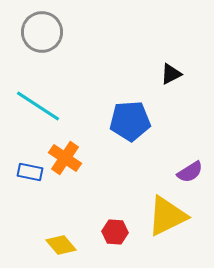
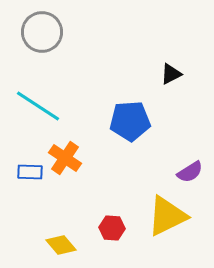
blue rectangle: rotated 10 degrees counterclockwise
red hexagon: moved 3 px left, 4 px up
